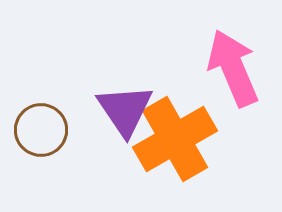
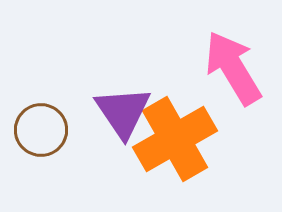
pink arrow: rotated 8 degrees counterclockwise
purple triangle: moved 2 px left, 2 px down
